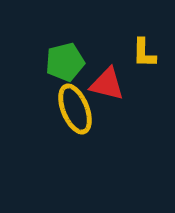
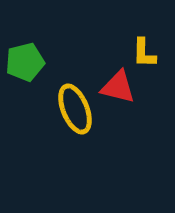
green pentagon: moved 40 px left
red triangle: moved 11 px right, 3 px down
